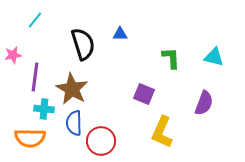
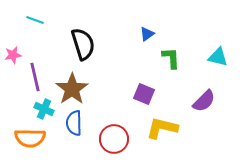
cyan line: rotated 72 degrees clockwise
blue triangle: moved 27 px right; rotated 35 degrees counterclockwise
cyan triangle: moved 4 px right
purple line: rotated 20 degrees counterclockwise
brown star: rotated 8 degrees clockwise
purple semicircle: moved 2 px up; rotated 25 degrees clockwise
cyan cross: rotated 18 degrees clockwise
yellow L-shape: moved 4 px up; rotated 80 degrees clockwise
red circle: moved 13 px right, 2 px up
